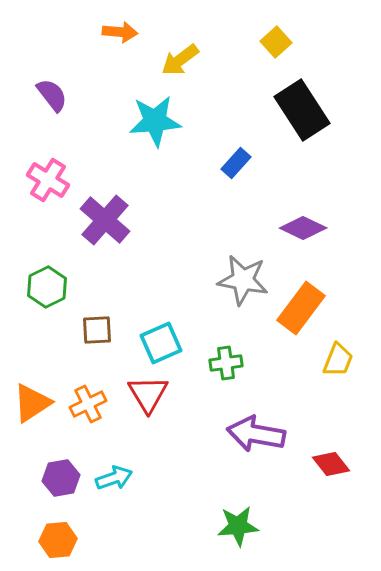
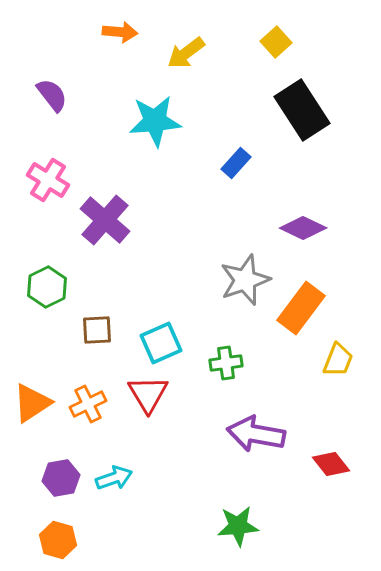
yellow arrow: moved 6 px right, 7 px up
gray star: moved 2 px right; rotated 30 degrees counterclockwise
orange hexagon: rotated 21 degrees clockwise
